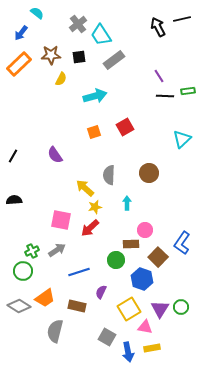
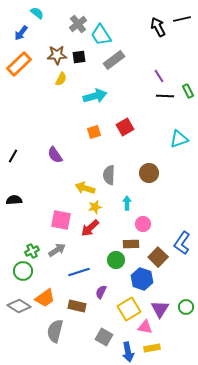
brown star at (51, 55): moved 6 px right
green rectangle at (188, 91): rotated 72 degrees clockwise
cyan triangle at (182, 139): moved 3 px left; rotated 24 degrees clockwise
yellow arrow at (85, 188): rotated 24 degrees counterclockwise
pink circle at (145, 230): moved 2 px left, 6 px up
green circle at (181, 307): moved 5 px right
gray square at (107, 337): moved 3 px left
